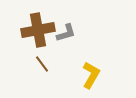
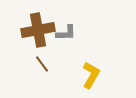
gray L-shape: rotated 15 degrees clockwise
